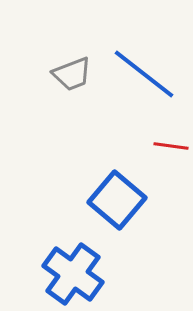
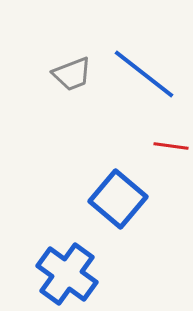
blue square: moved 1 px right, 1 px up
blue cross: moved 6 px left
